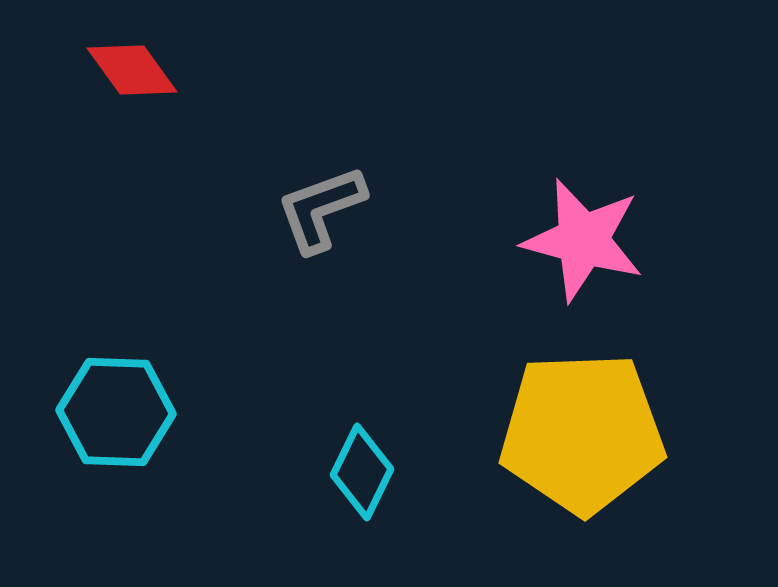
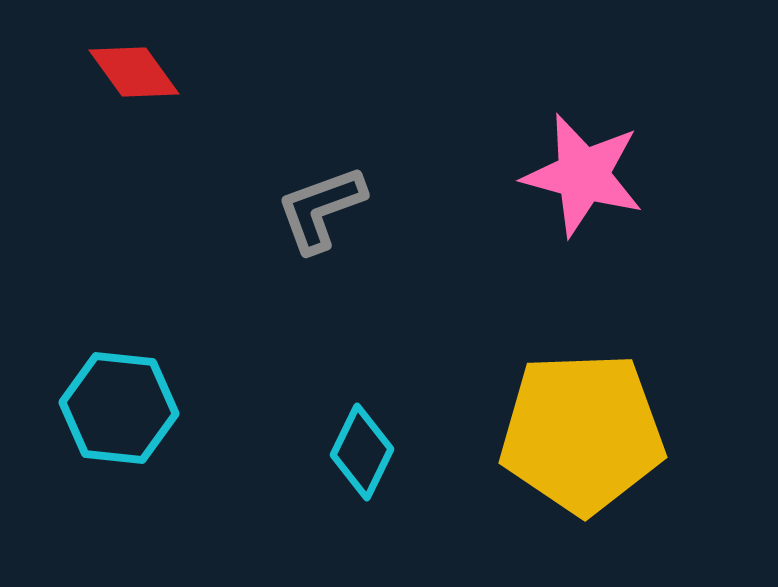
red diamond: moved 2 px right, 2 px down
pink star: moved 65 px up
cyan hexagon: moved 3 px right, 4 px up; rotated 4 degrees clockwise
cyan diamond: moved 20 px up
